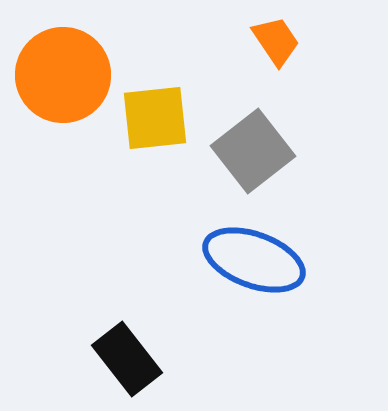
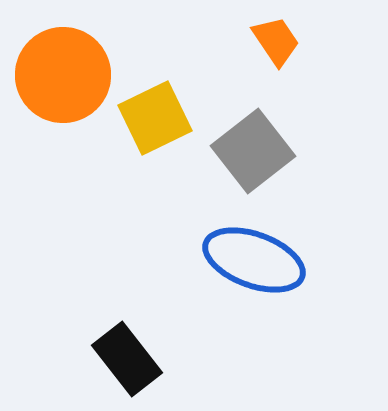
yellow square: rotated 20 degrees counterclockwise
